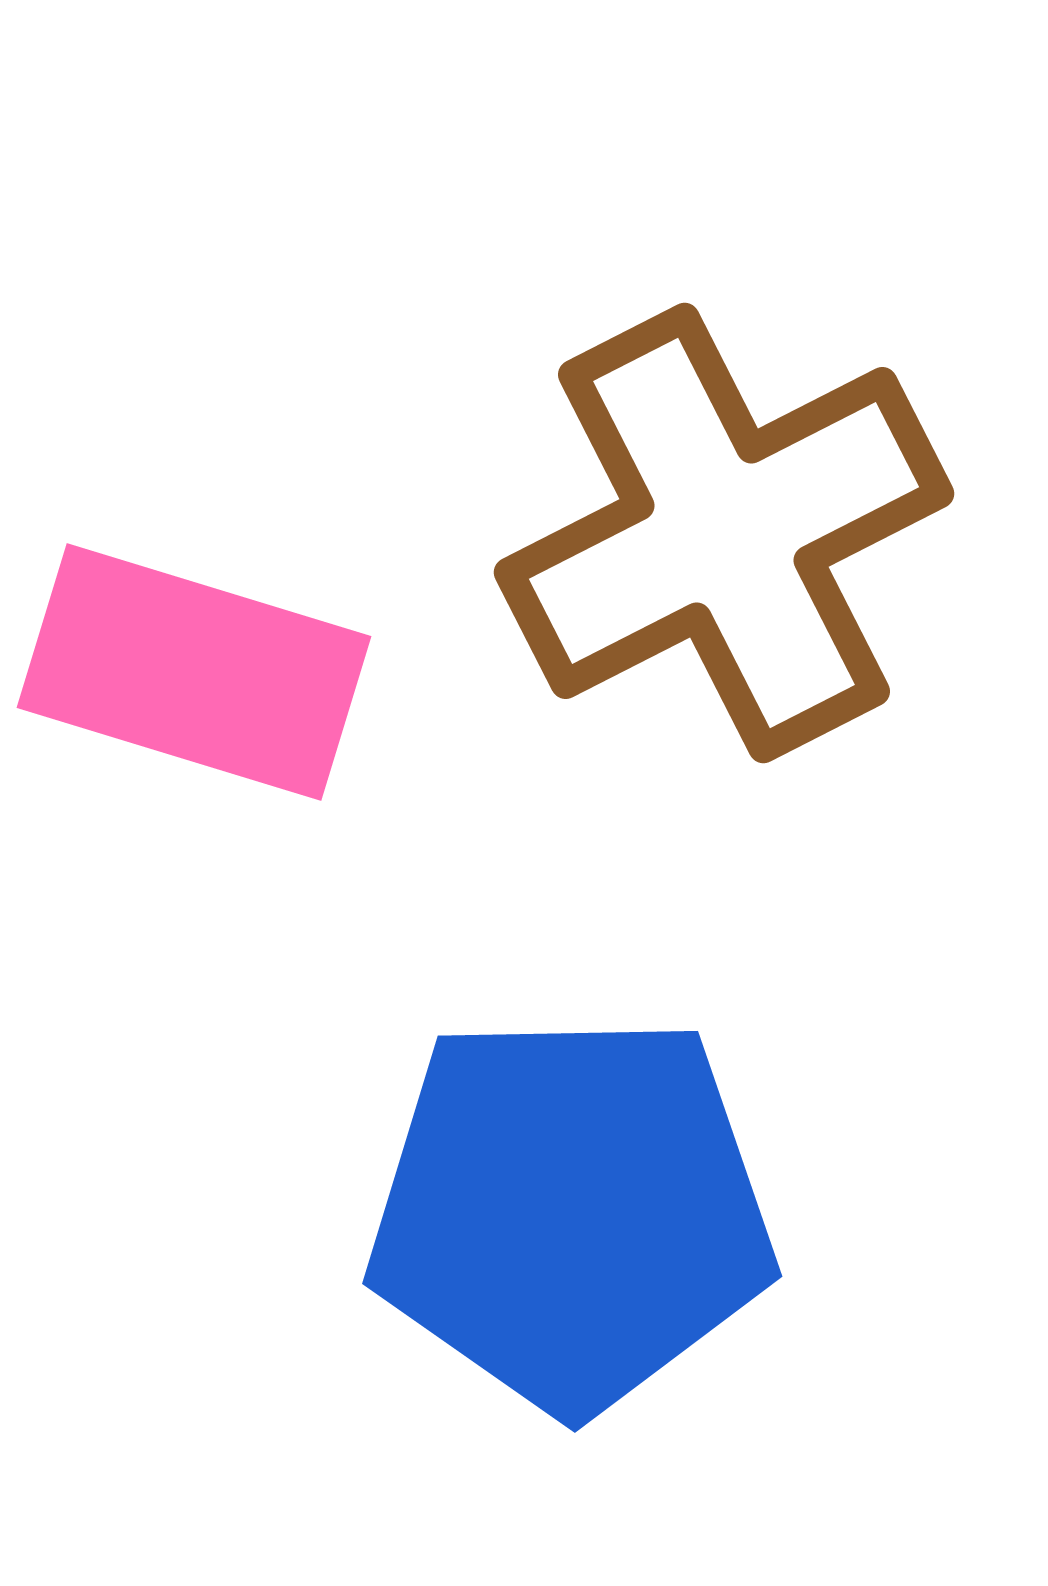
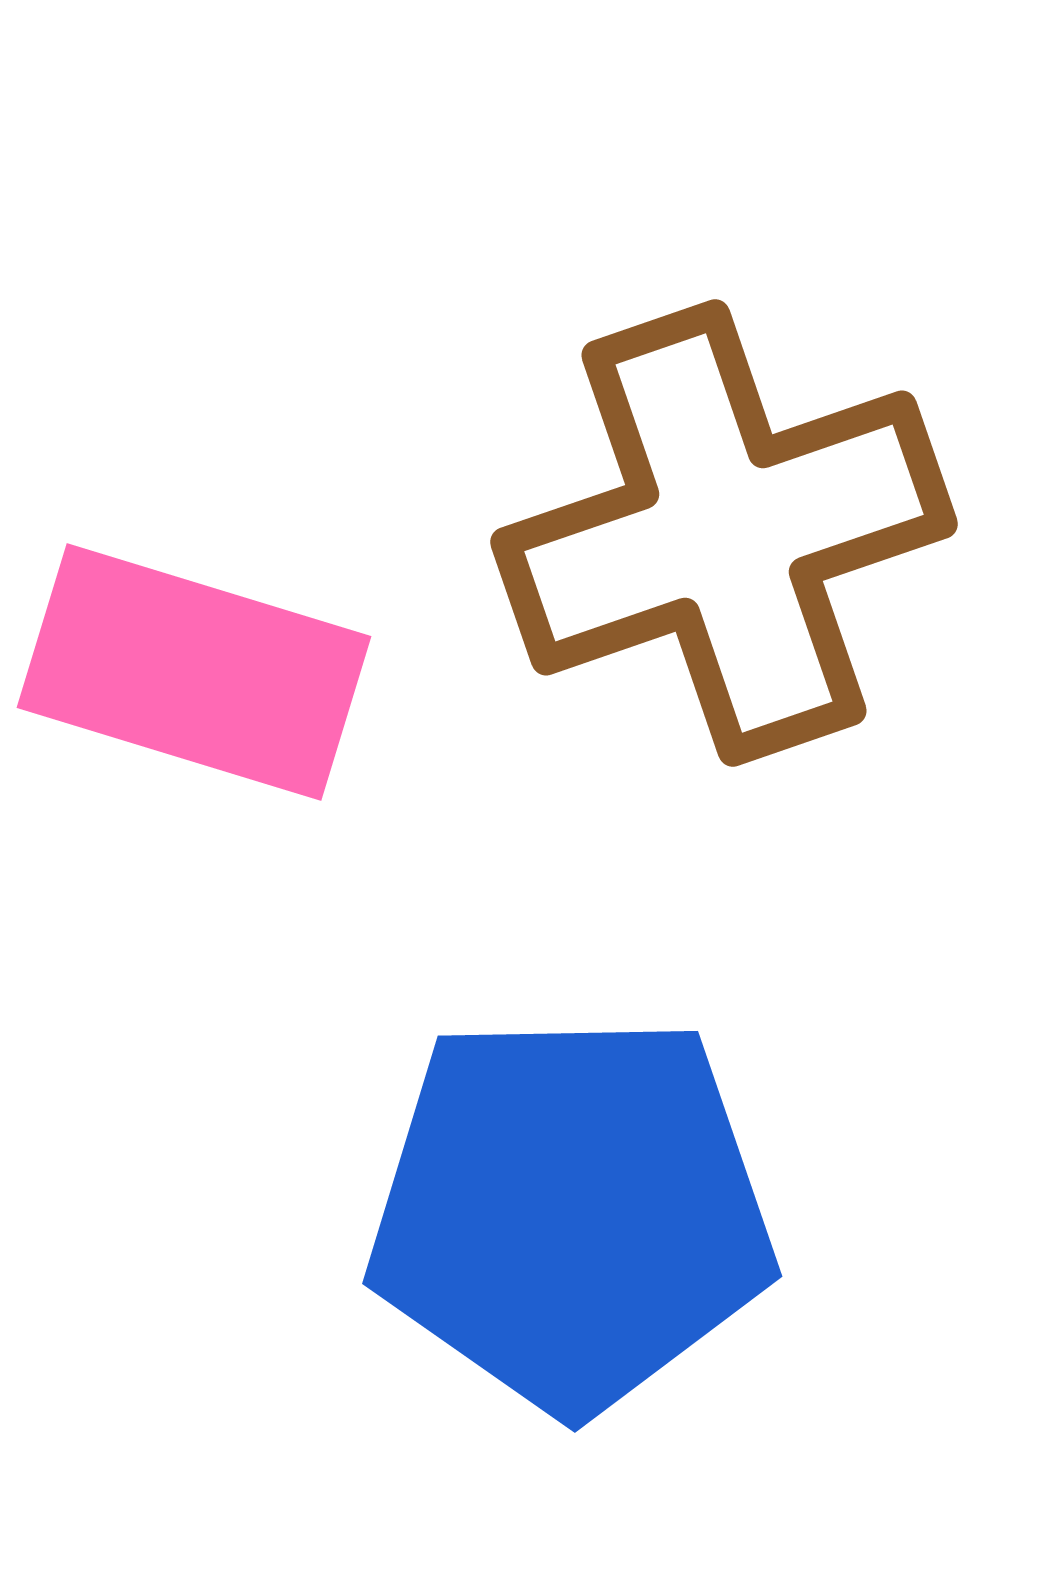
brown cross: rotated 8 degrees clockwise
